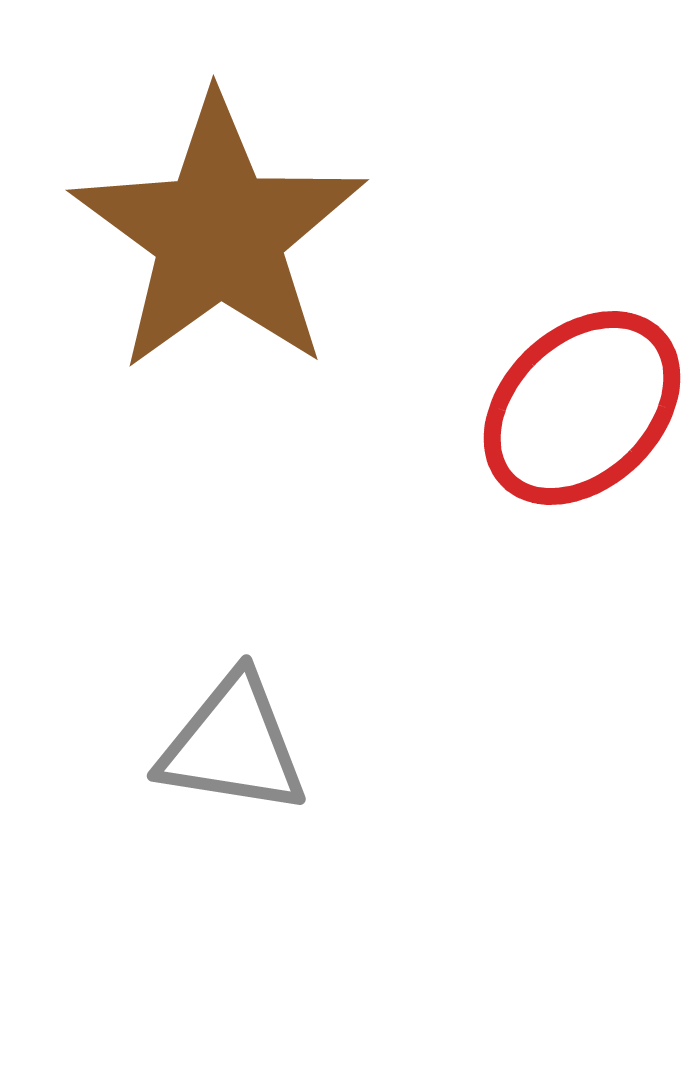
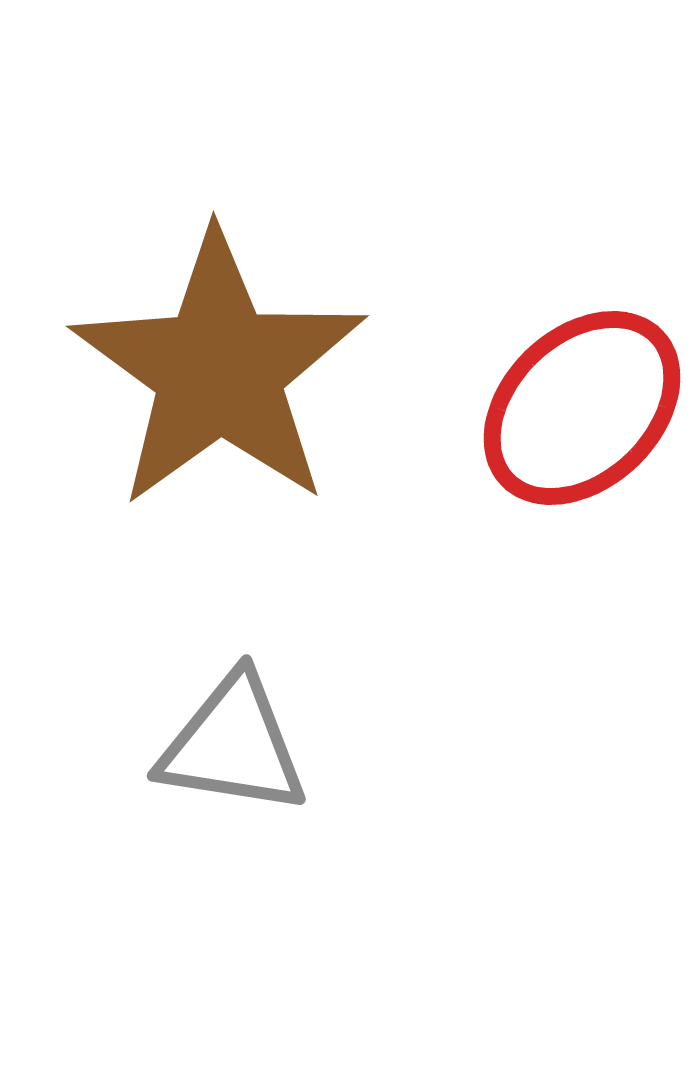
brown star: moved 136 px down
